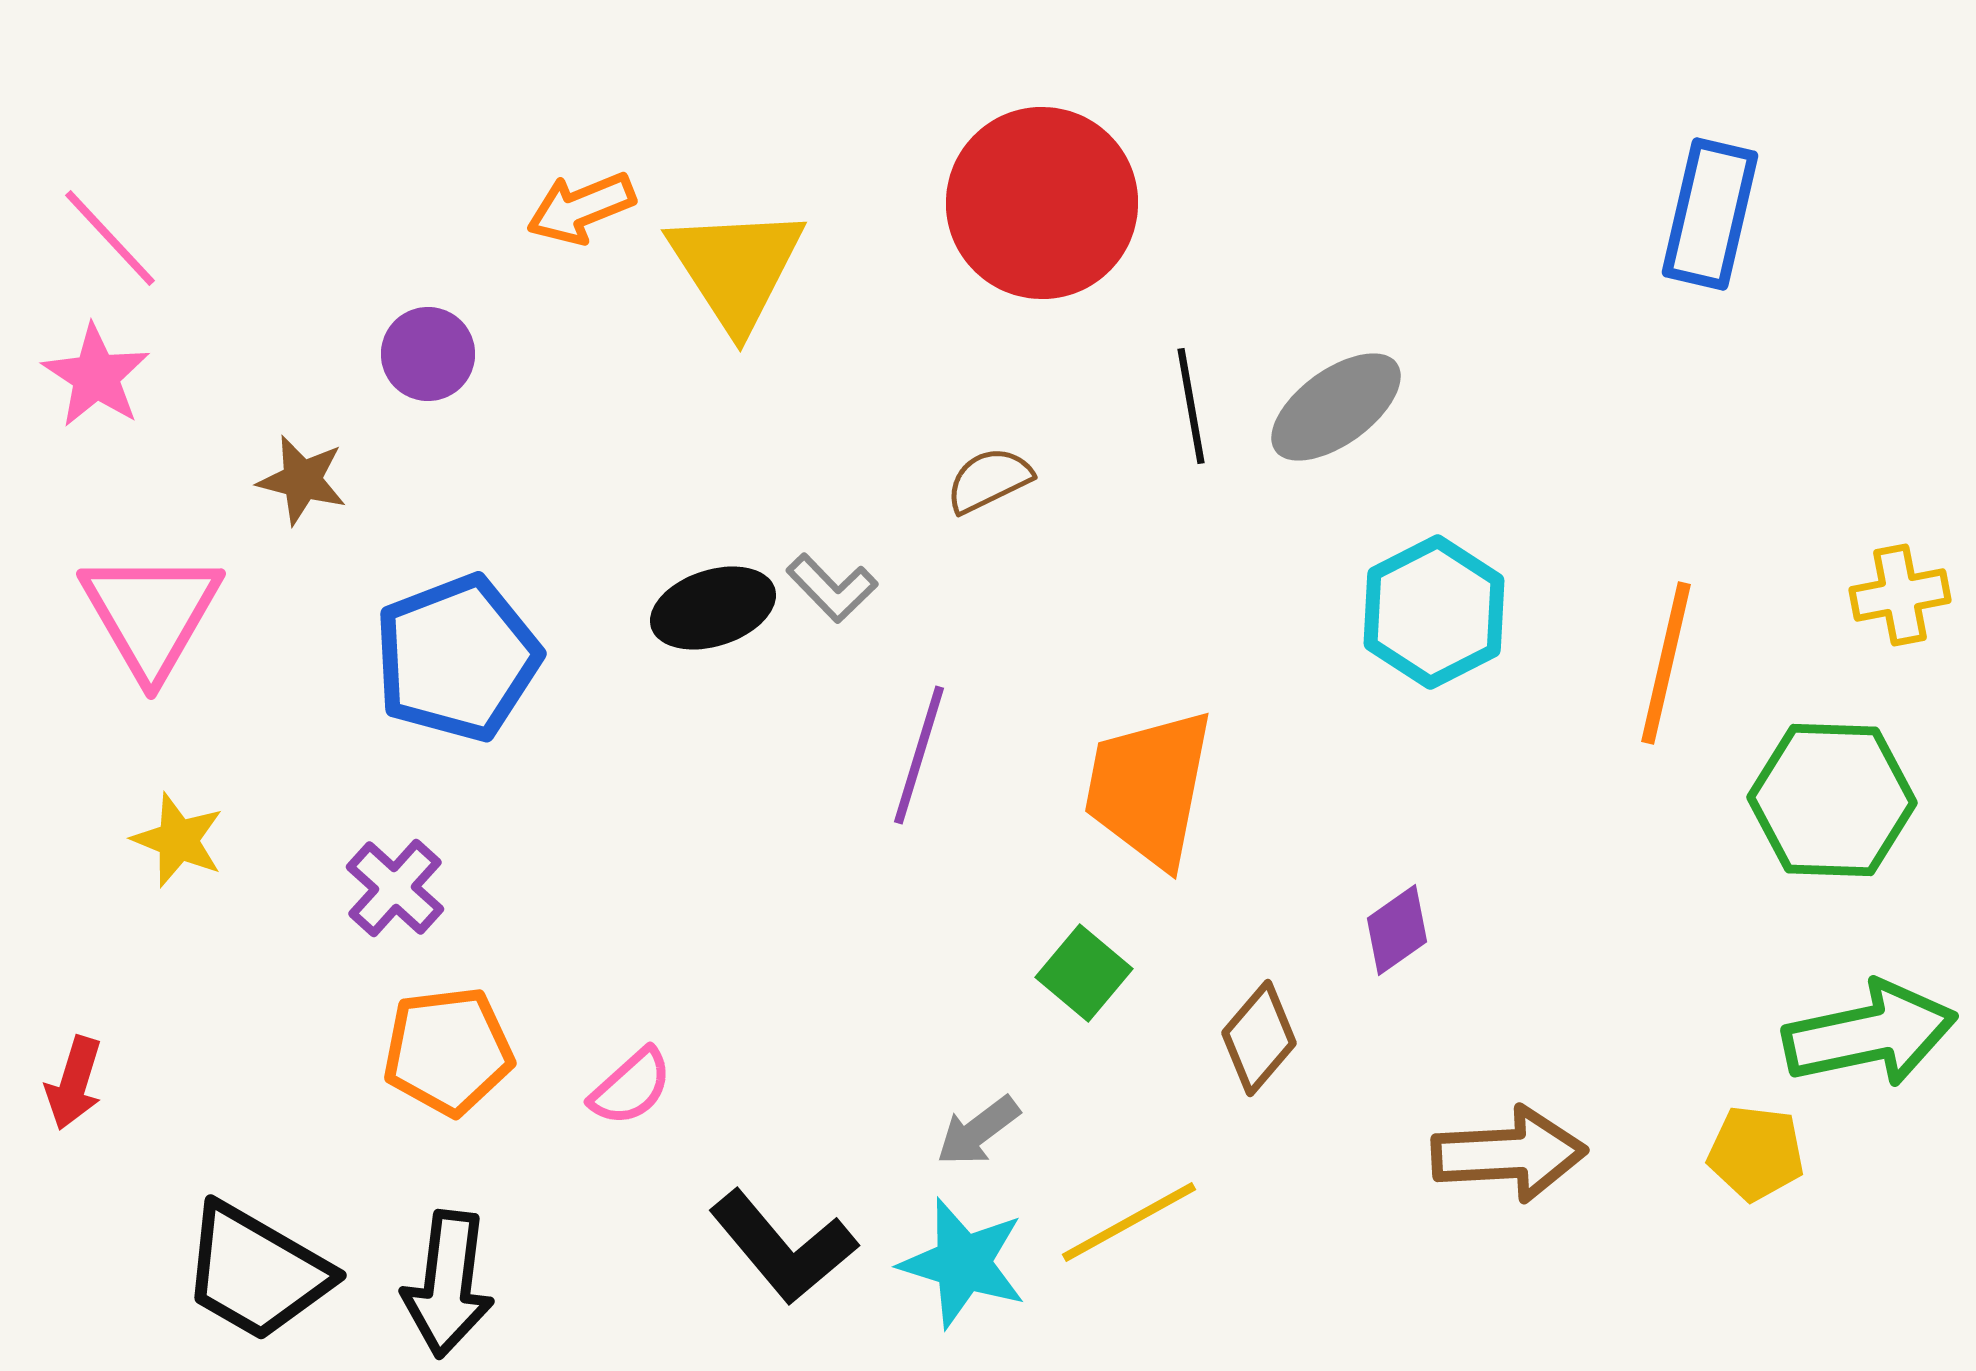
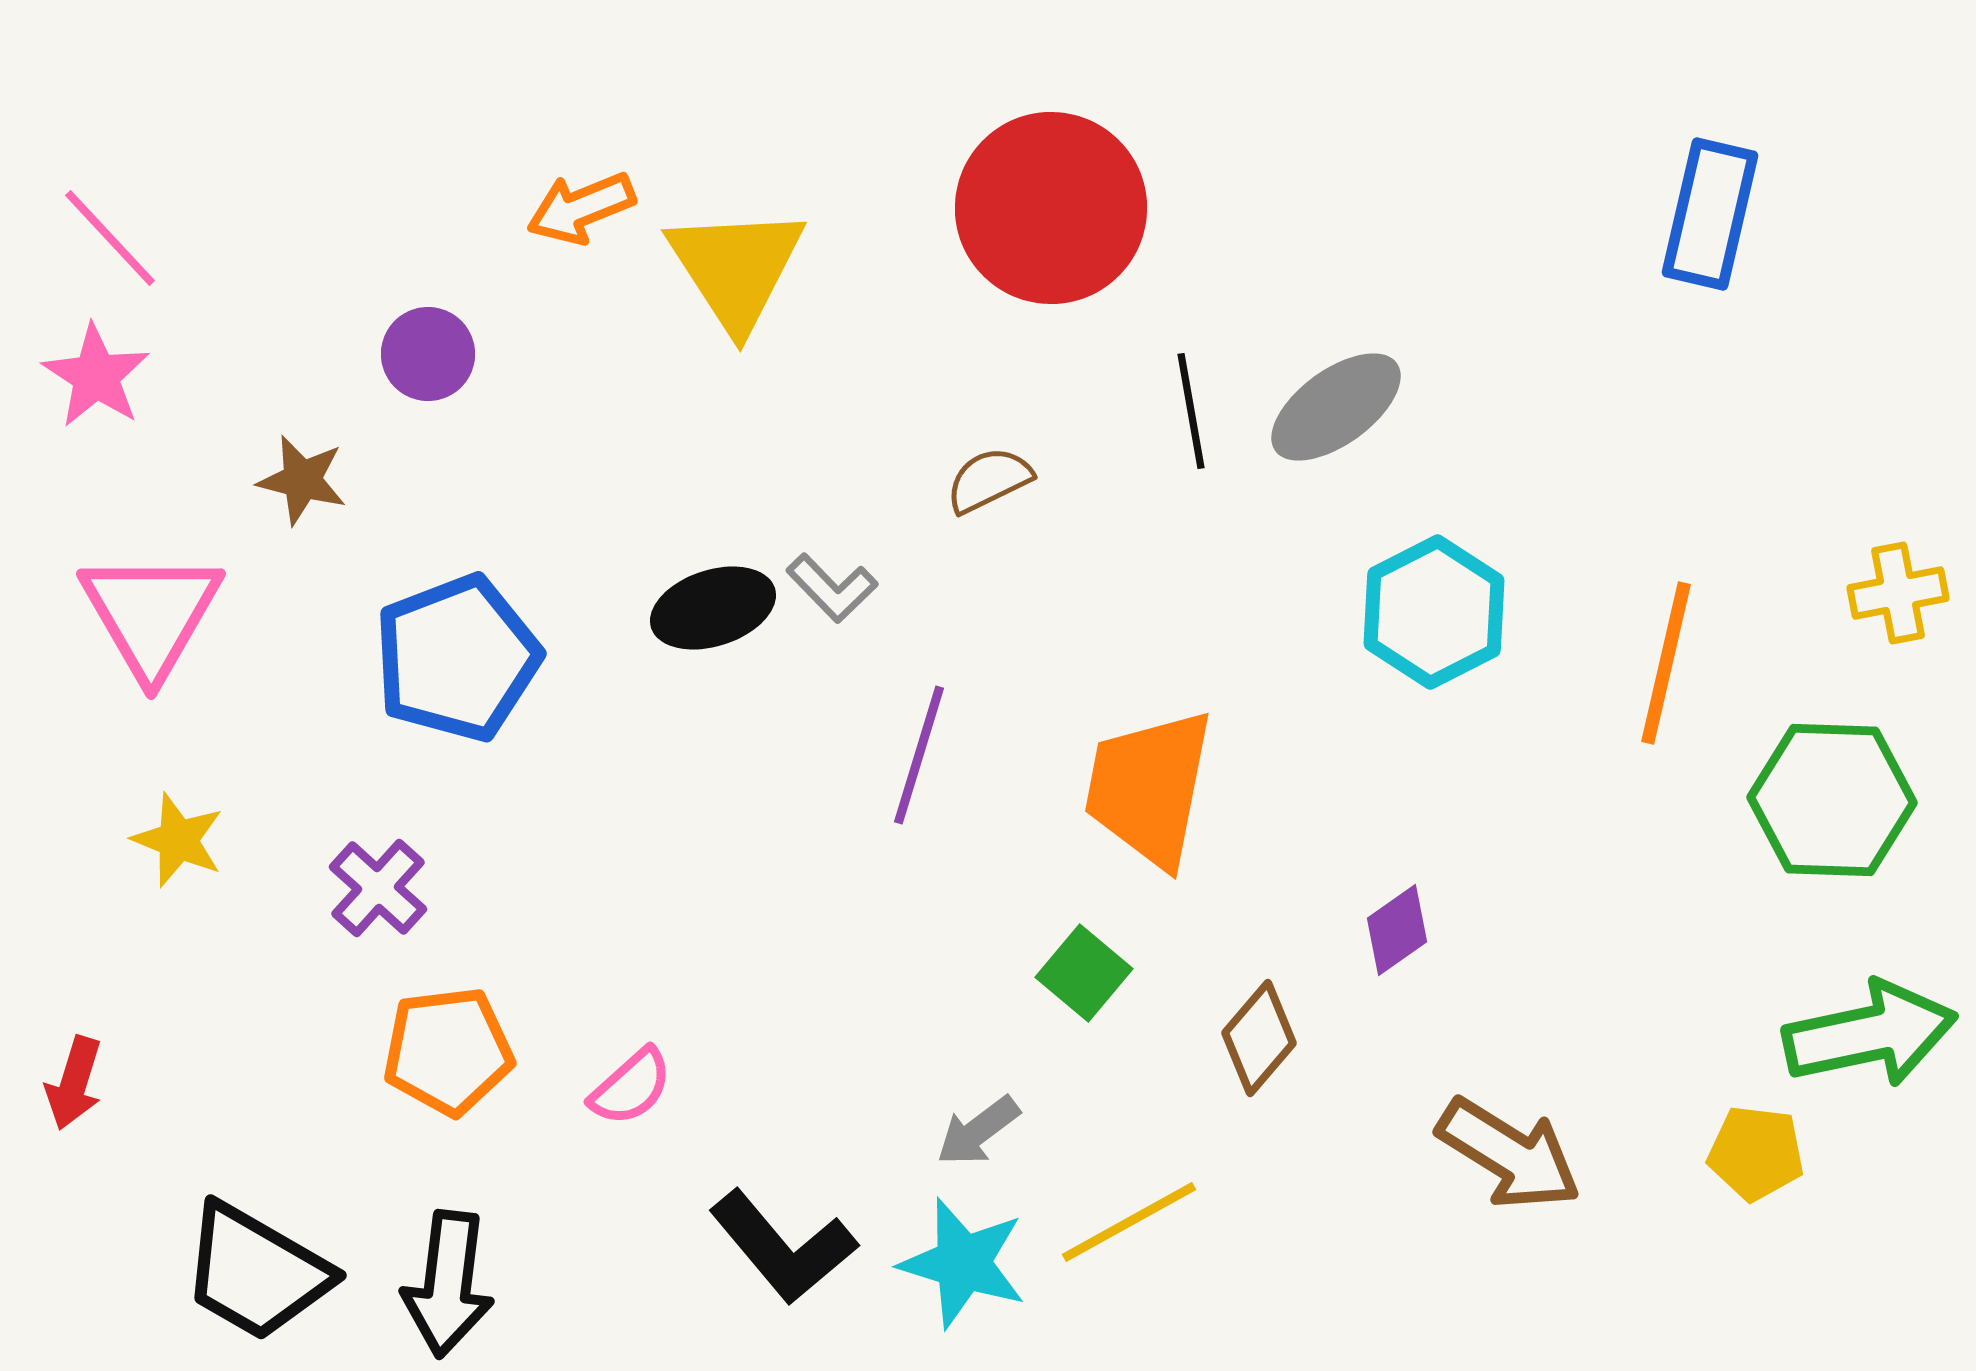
red circle: moved 9 px right, 5 px down
black line: moved 5 px down
yellow cross: moved 2 px left, 2 px up
purple cross: moved 17 px left
brown arrow: rotated 35 degrees clockwise
